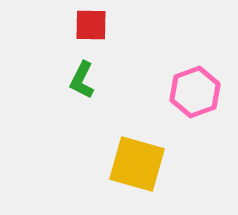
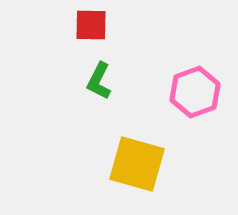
green L-shape: moved 17 px right, 1 px down
